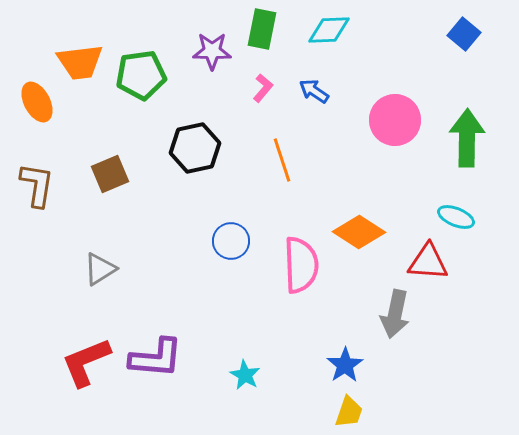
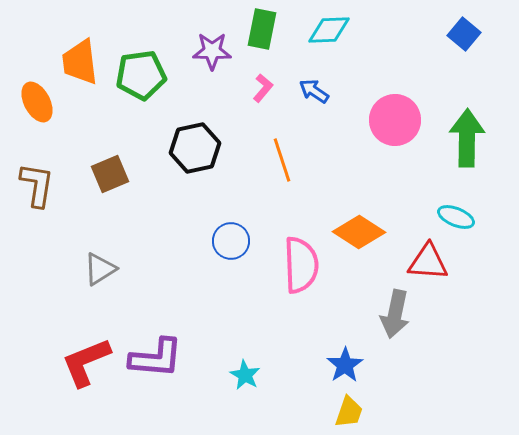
orange trapezoid: rotated 90 degrees clockwise
